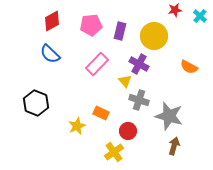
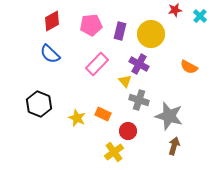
yellow circle: moved 3 px left, 2 px up
black hexagon: moved 3 px right, 1 px down
orange rectangle: moved 2 px right, 1 px down
yellow star: moved 8 px up; rotated 24 degrees counterclockwise
